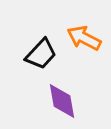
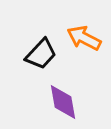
purple diamond: moved 1 px right, 1 px down
